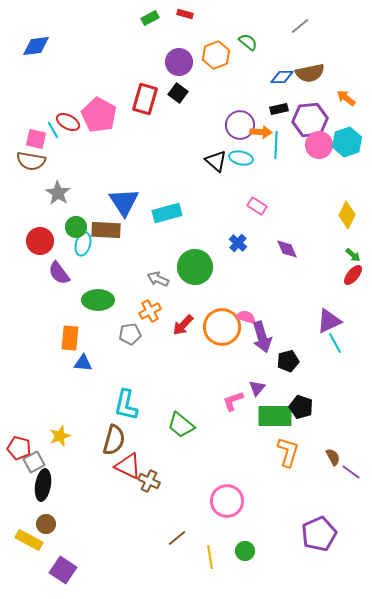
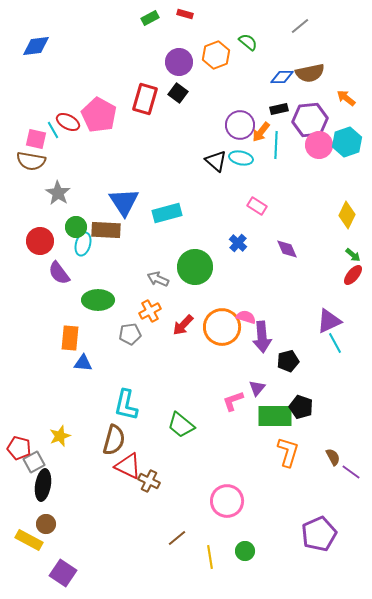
orange arrow at (261, 132): rotated 125 degrees clockwise
purple arrow at (262, 337): rotated 12 degrees clockwise
purple square at (63, 570): moved 3 px down
